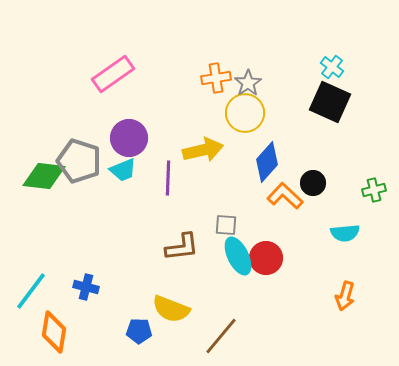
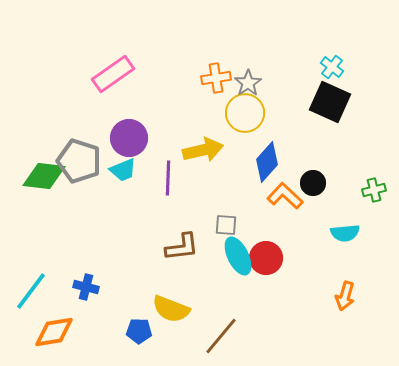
orange diamond: rotated 72 degrees clockwise
